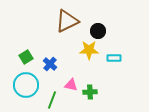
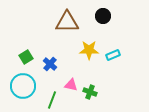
brown triangle: moved 1 px down; rotated 25 degrees clockwise
black circle: moved 5 px right, 15 px up
cyan rectangle: moved 1 px left, 3 px up; rotated 24 degrees counterclockwise
cyan circle: moved 3 px left, 1 px down
green cross: rotated 24 degrees clockwise
